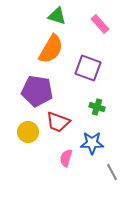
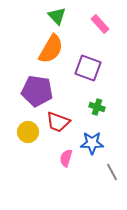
green triangle: rotated 30 degrees clockwise
